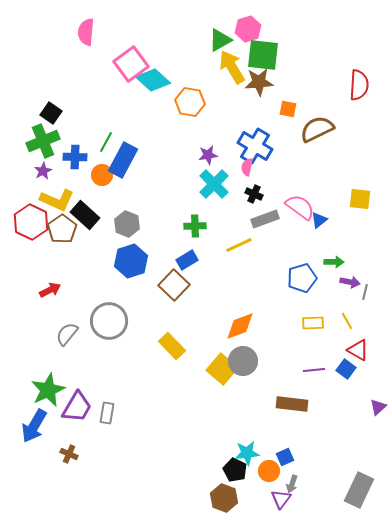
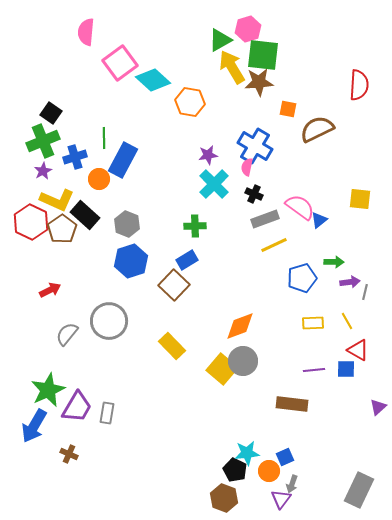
pink square at (131, 64): moved 11 px left, 1 px up
green line at (106, 142): moved 2 px left, 4 px up; rotated 30 degrees counterclockwise
blue cross at (75, 157): rotated 20 degrees counterclockwise
orange circle at (102, 175): moved 3 px left, 4 px down
yellow line at (239, 245): moved 35 px right
purple arrow at (350, 282): rotated 18 degrees counterclockwise
blue square at (346, 369): rotated 36 degrees counterclockwise
